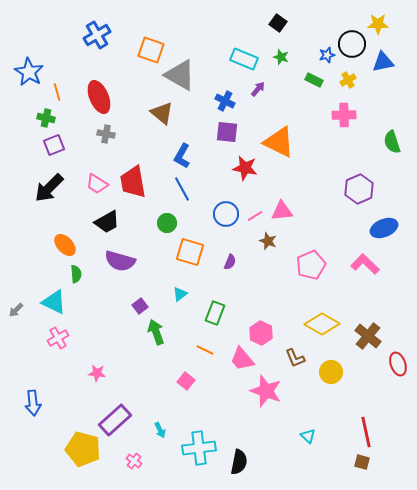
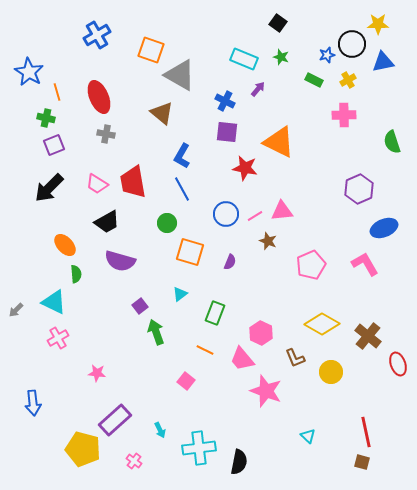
pink L-shape at (365, 264): rotated 16 degrees clockwise
